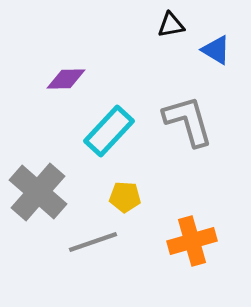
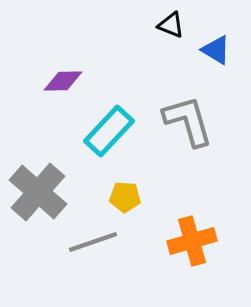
black triangle: rotated 32 degrees clockwise
purple diamond: moved 3 px left, 2 px down
